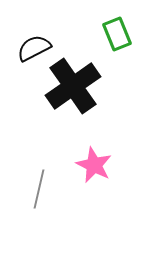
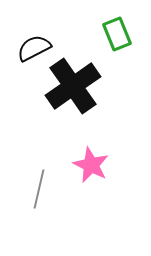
pink star: moved 3 px left
